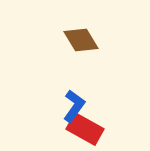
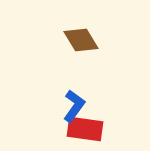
red rectangle: rotated 21 degrees counterclockwise
